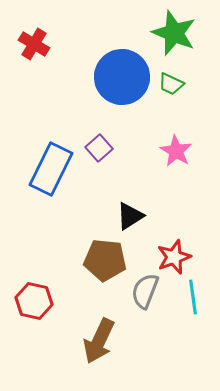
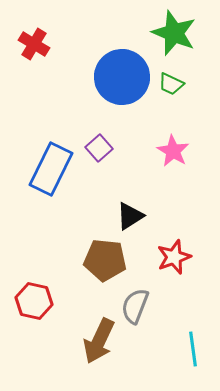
pink star: moved 3 px left
gray semicircle: moved 10 px left, 15 px down
cyan line: moved 52 px down
